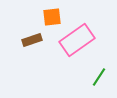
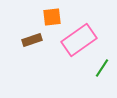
pink rectangle: moved 2 px right
green line: moved 3 px right, 9 px up
